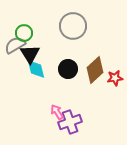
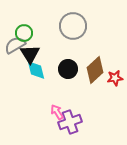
cyan diamond: moved 1 px down
